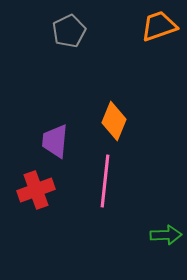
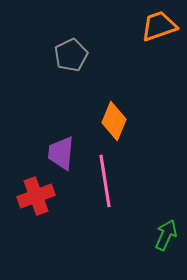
gray pentagon: moved 2 px right, 24 px down
purple trapezoid: moved 6 px right, 12 px down
pink line: rotated 15 degrees counterclockwise
red cross: moved 6 px down
green arrow: rotated 64 degrees counterclockwise
